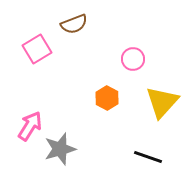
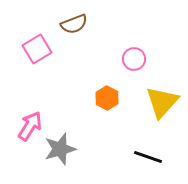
pink circle: moved 1 px right
